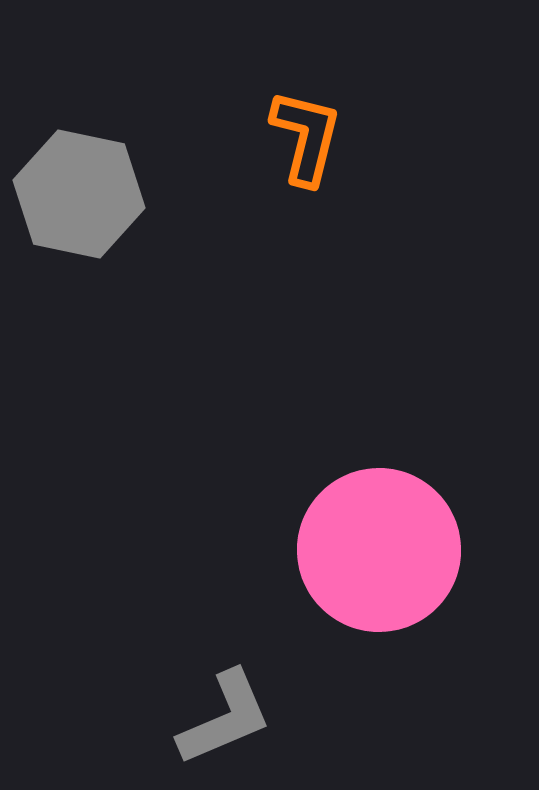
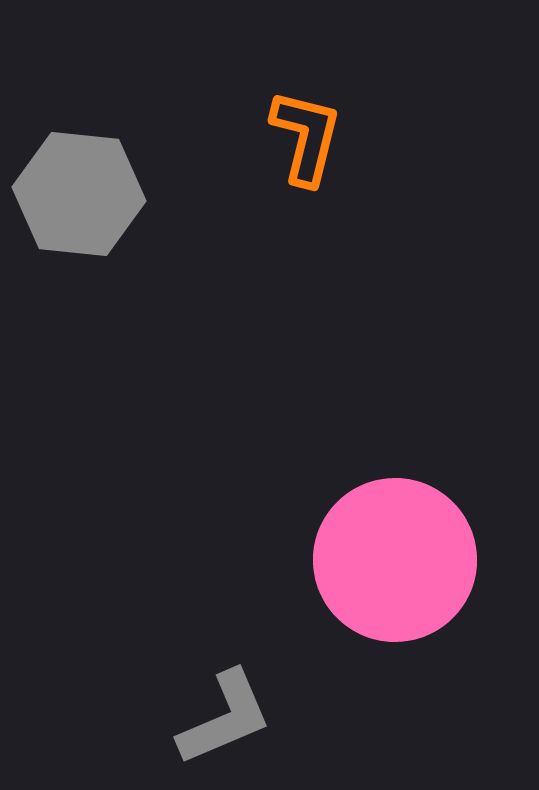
gray hexagon: rotated 6 degrees counterclockwise
pink circle: moved 16 px right, 10 px down
